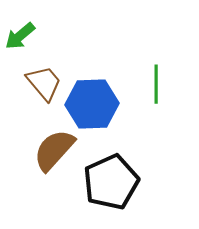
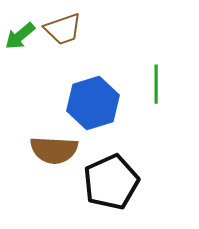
brown trapezoid: moved 19 px right, 54 px up; rotated 111 degrees clockwise
blue hexagon: moved 1 px right, 1 px up; rotated 15 degrees counterclockwise
brown semicircle: rotated 129 degrees counterclockwise
